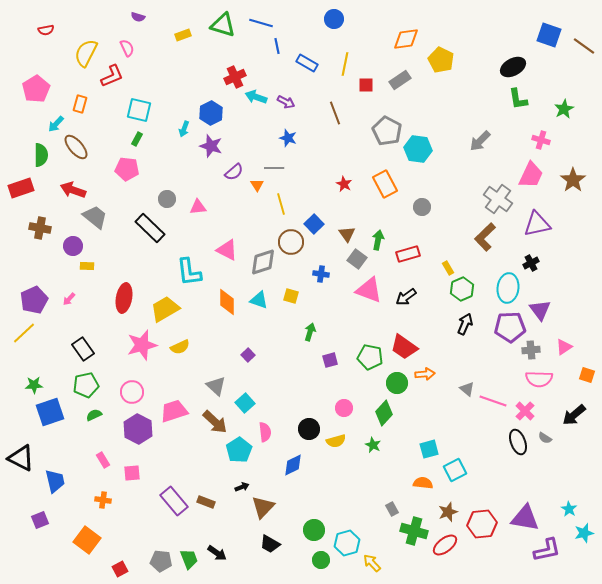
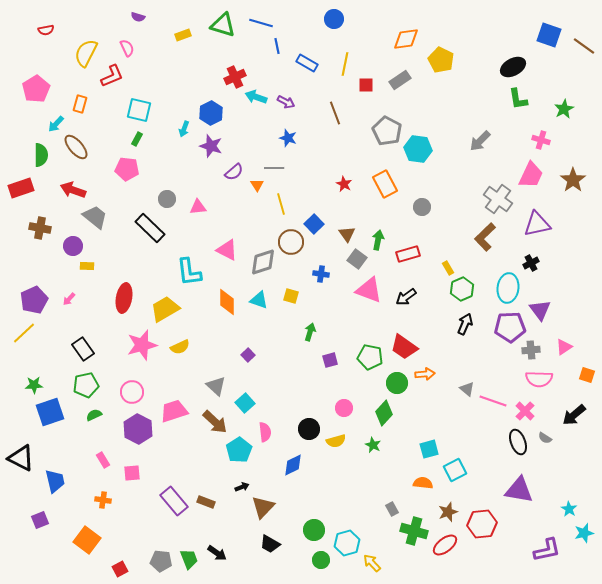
purple triangle at (525, 518): moved 6 px left, 28 px up
